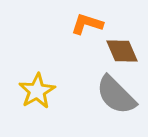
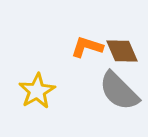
orange L-shape: moved 23 px down
gray semicircle: moved 3 px right, 4 px up
